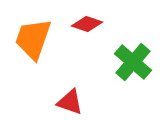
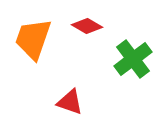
red diamond: moved 2 px down; rotated 12 degrees clockwise
green cross: moved 3 px up; rotated 12 degrees clockwise
